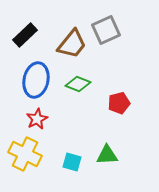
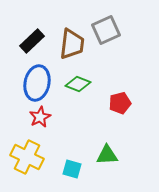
black rectangle: moved 7 px right, 6 px down
brown trapezoid: rotated 32 degrees counterclockwise
blue ellipse: moved 1 px right, 3 px down
red pentagon: moved 1 px right
red star: moved 3 px right, 2 px up
yellow cross: moved 2 px right, 3 px down
cyan square: moved 7 px down
